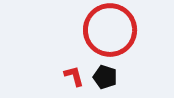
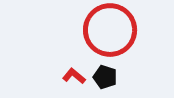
red L-shape: rotated 35 degrees counterclockwise
